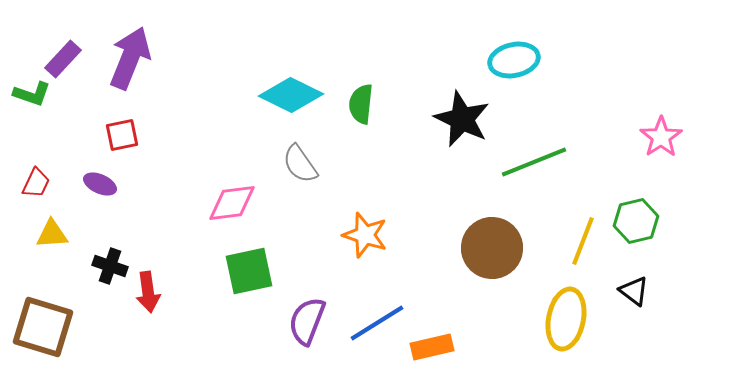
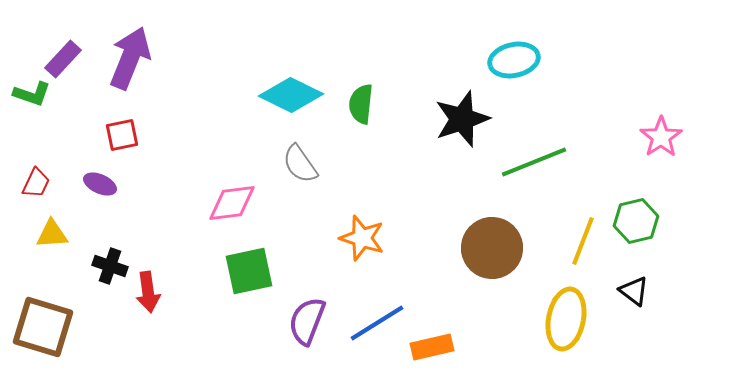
black star: rotated 28 degrees clockwise
orange star: moved 3 px left, 3 px down
